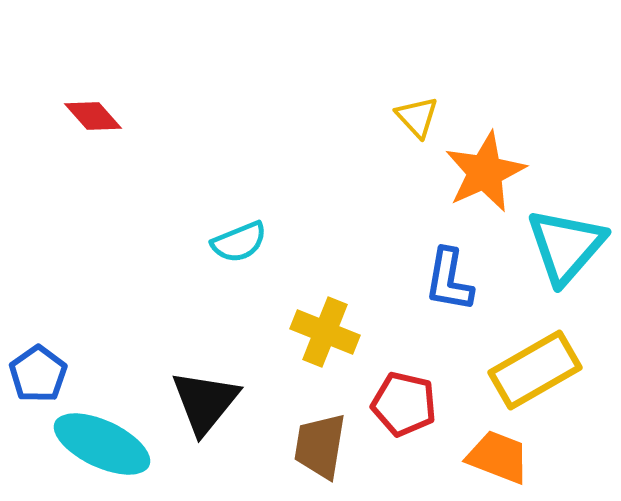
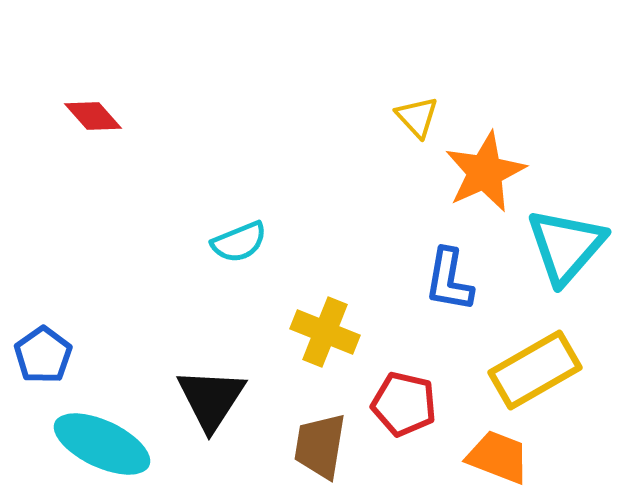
blue pentagon: moved 5 px right, 19 px up
black triangle: moved 6 px right, 3 px up; rotated 6 degrees counterclockwise
